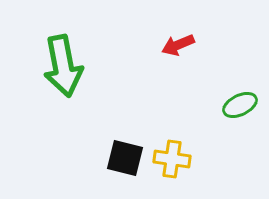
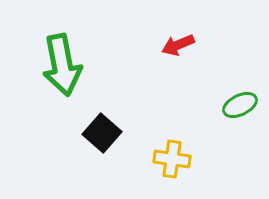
green arrow: moved 1 px left, 1 px up
black square: moved 23 px left, 25 px up; rotated 27 degrees clockwise
